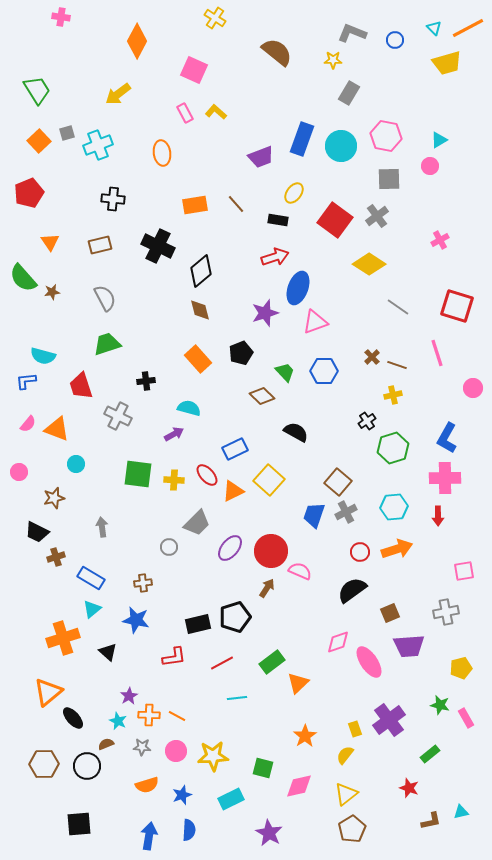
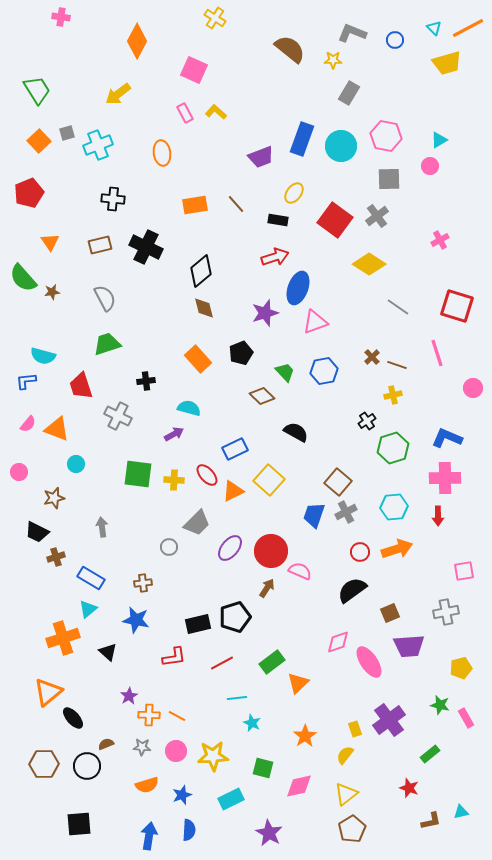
brown semicircle at (277, 52): moved 13 px right, 3 px up
black cross at (158, 246): moved 12 px left, 1 px down
brown diamond at (200, 310): moved 4 px right, 2 px up
blue hexagon at (324, 371): rotated 12 degrees counterclockwise
blue L-shape at (447, 438): rotated 84 degrees clockwise
cyan triangle at (92, 609): moved 4 px left
cyan star at (118, 721): moved 134 px right, 2 px down
